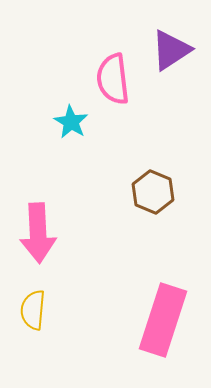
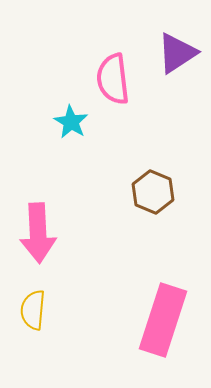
purple triangle: moved 6 px right, 3 px down
